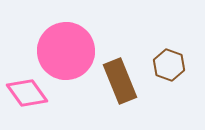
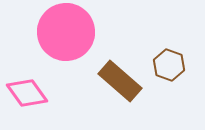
pink circle: moved 19 px up
brown rectangle: rotated 27 degrees counterclockwise
